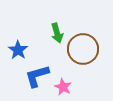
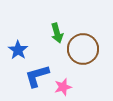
pink star: rotated 30 degrees clockwise
